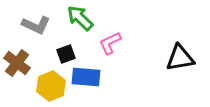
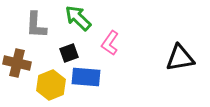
green arrow: moved 2 px left
gray L-shape: rotated 68 degrees clockwise
pink L-shape: rotated 30 degrees counterclockwise
black square: moved 3 px right, 1 px up
brown cross: rotated 24 degrees counterclockwise
yellow hexagon: moved 1 px up
